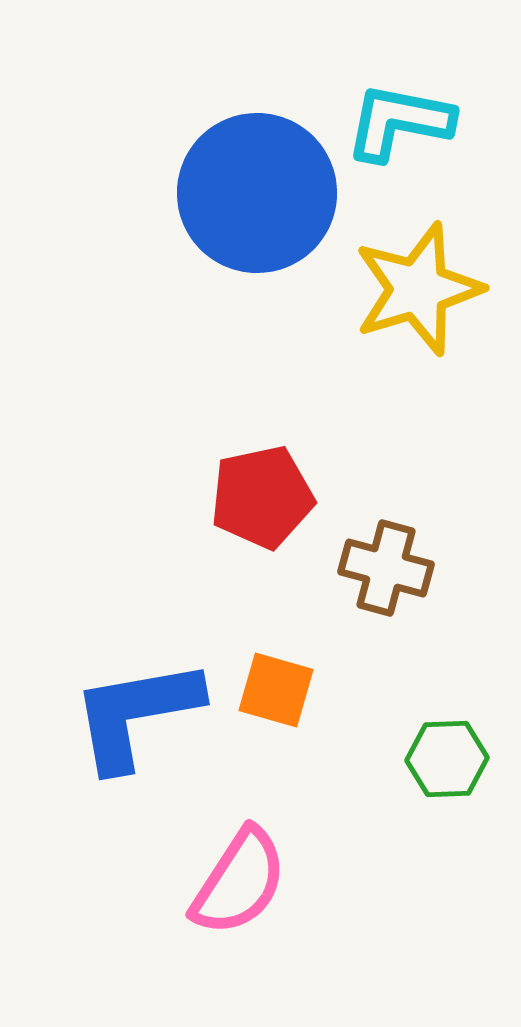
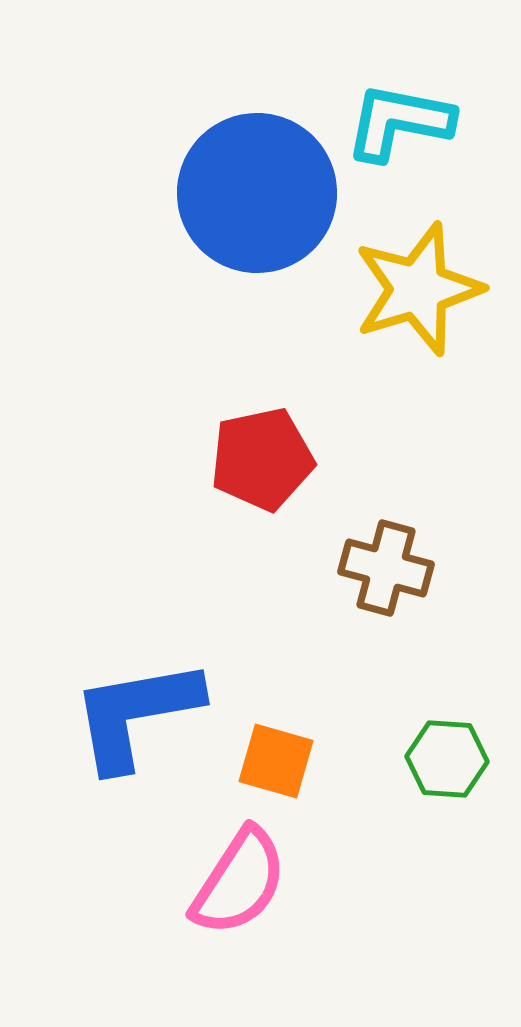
red pentagon: moved 38 px up
orange square: moved 71 px down
green hexagon: rotated 6 degrees clockwise
